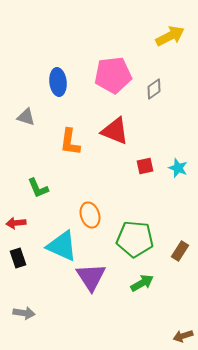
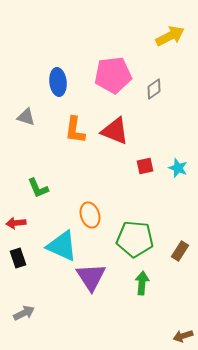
orange L-shape: moved 5 px right, 12 px up
green arrow: rotated 55 degrees counterclockwise
gray arrow: rotated 35 degrees counterclockwise
